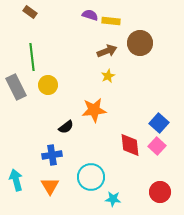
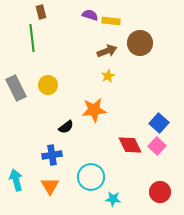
brown rectangle: moved 11 px right; rotated 40 degrees clockwise
green line: moved 19 px up
gray rectangle: moved 1 px down
red diamond: rotated 20 degrees counterclockwise
